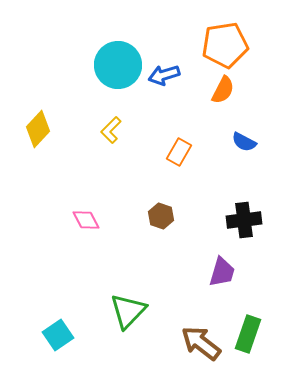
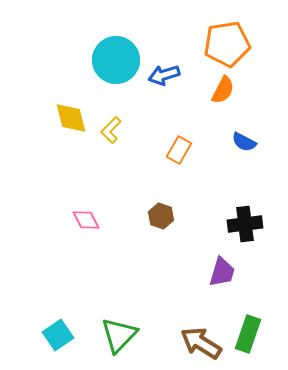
orange pentagon: moved 2 px right, 1 px up
cyan circle: moved 2 px left, 5 px up
yellow diamond: moved 33 px right, 11 px up; rotated 57 degrees counterclockwise
orange rectangle: moved 2 px up
black cross: moved 1 px right, 4 px down
green triangle: moved 9 px left, 24 px down
brown arrow: rotated 6 degrees counterclockwise
